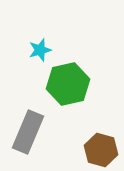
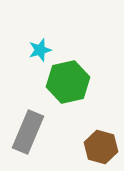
green hexagon: moved 2 px up
brown hexagon: moved 3 px up
